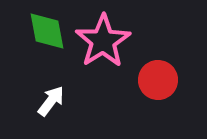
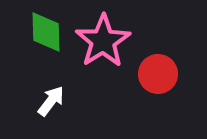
green diamond: moved 1 px left, 1 px down; rotated 9 degrees clockwise
red circle: moved 6 px up
